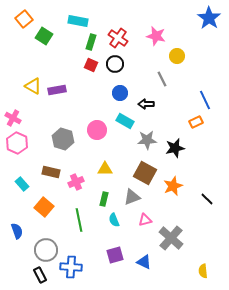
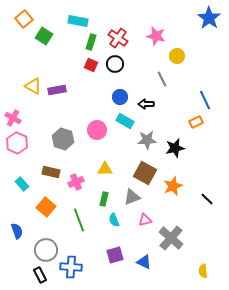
blue circle at (120, 93): moved 4 px down
orange square at (44, 207): moved 2 px right
green line at (79, 220): rotated 10 degrees counterclockwise
